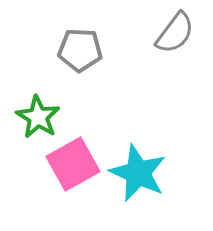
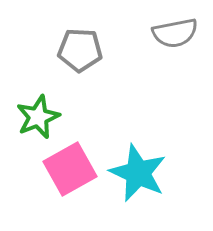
gray semicircle: rotated 42 degrees clockwise
green star: rotated 18 degrees clockwise
pink square: moved 3 px left, 5 px down
